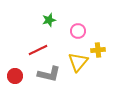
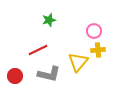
pink circle: moved 16 px right
